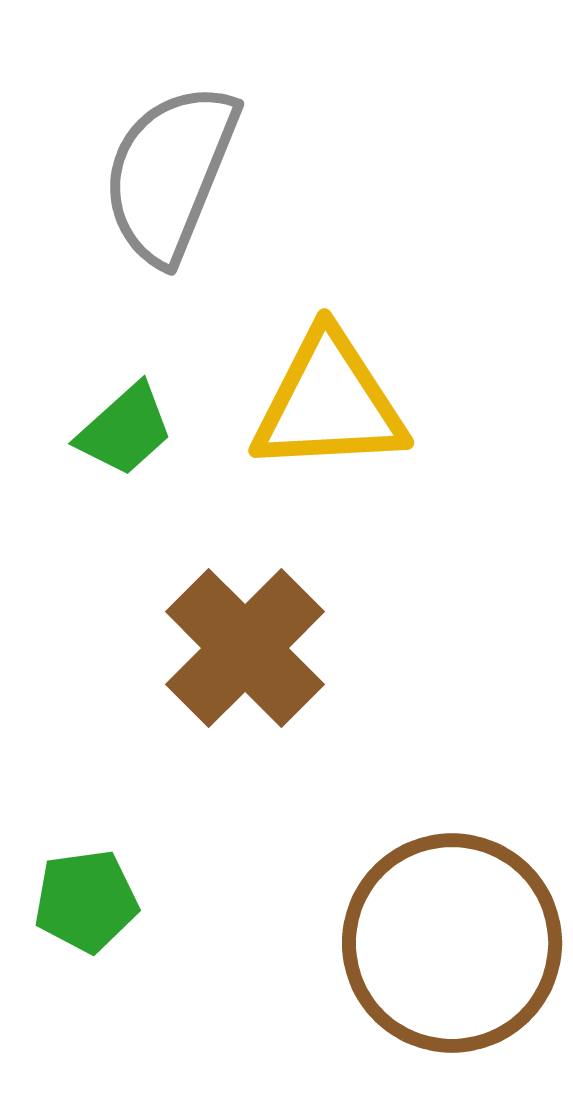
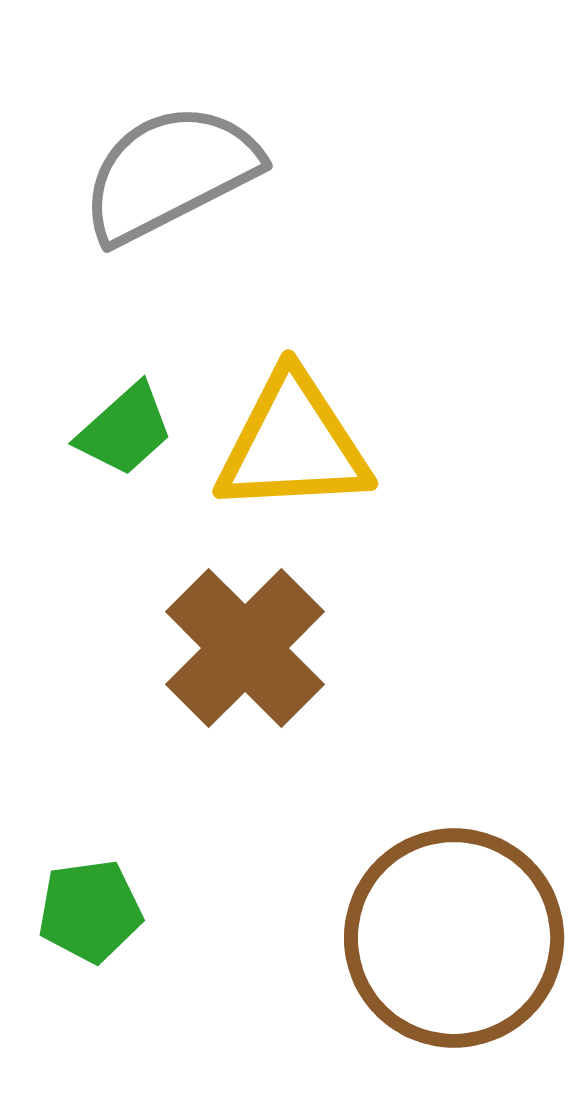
gray semicircle: rotated 41 degrees clockwise
yellow triangle: moved 36 px left, 41 px down
green pentagon: moved 4 px right, 10 px down
brown circle: moved 2 px right, 5 px up
